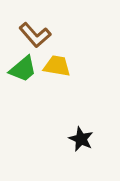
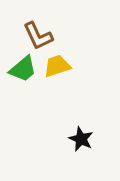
brown L-shape: moved 3 px right, 1 px down; rotated 16 degrees clockwise
yellow trapezoid: rotated 28 degrees counterclockwise
